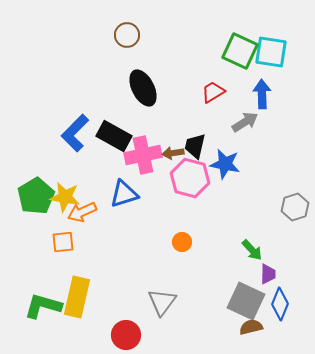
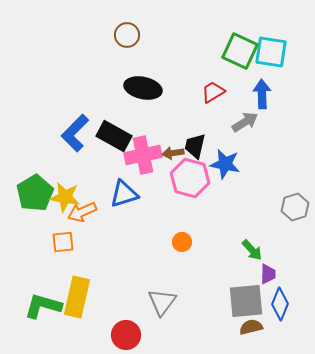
black ellipse: rotated 51 degrees counterclockwise
green pentagon: moved 1 px left, 3 px up
gray square: rotated 30 degrees counterclockwise
